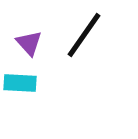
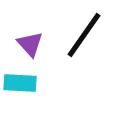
purple triangle: moved 1 px right, 1 px down
